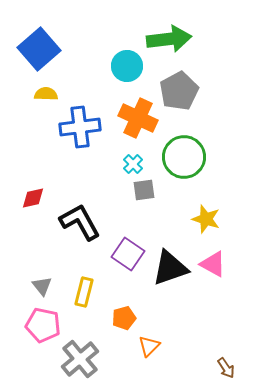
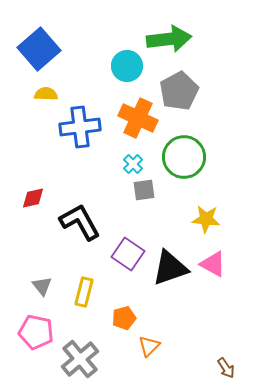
yellow star: rotated 12 degrees counterclockwise
pink pentagon: moved 7 px left, 7 px down
